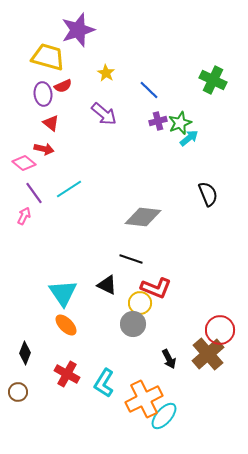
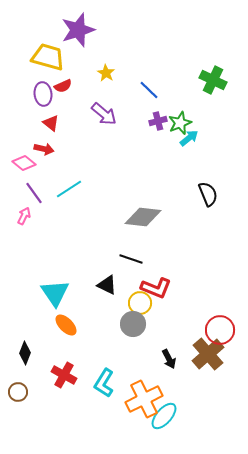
cyan triangle: moved 8 px left
red cross: moved 3 px left, 1 px down
